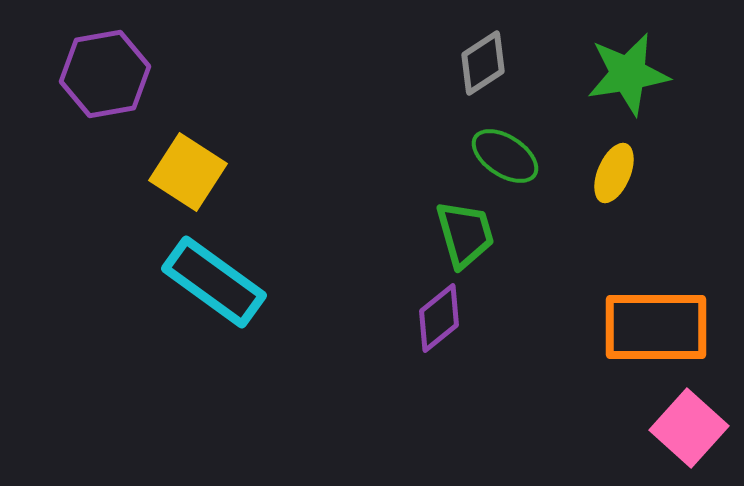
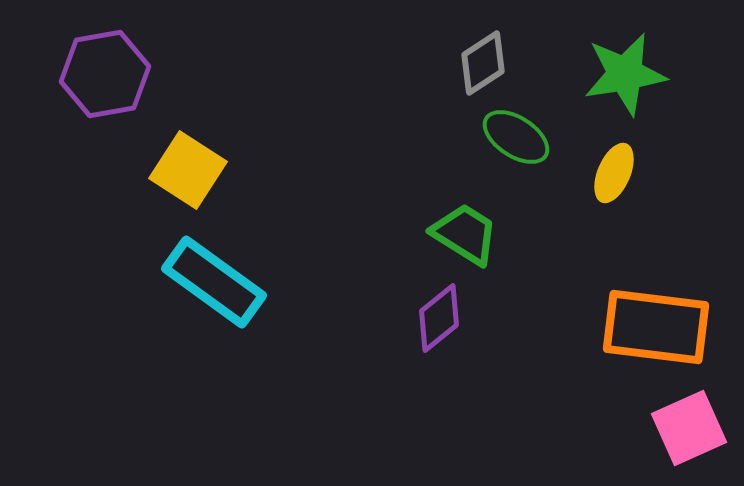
green star: moved 3 px left
green ellipse: moved 11 px right, 19 px up
yellow square: moved 2 px up
green trapezoid: rotated 42 degrees counterclockwise
orange rectangle: rotated 7 degrees clockwise
pink square: rotated 24 degrees clockwise
